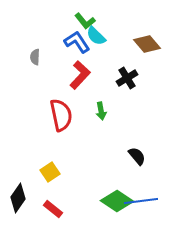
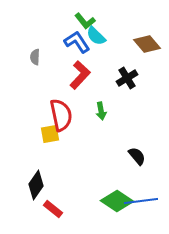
yellow square: moved 38 px up; rotated 24 degrees clockwise
black diamond: moved 18 px right, 13 px up
